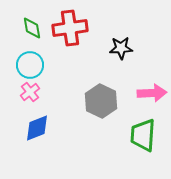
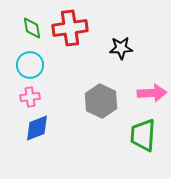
pink cross: moved 5 px down; rotated 30 degrees clockwise
